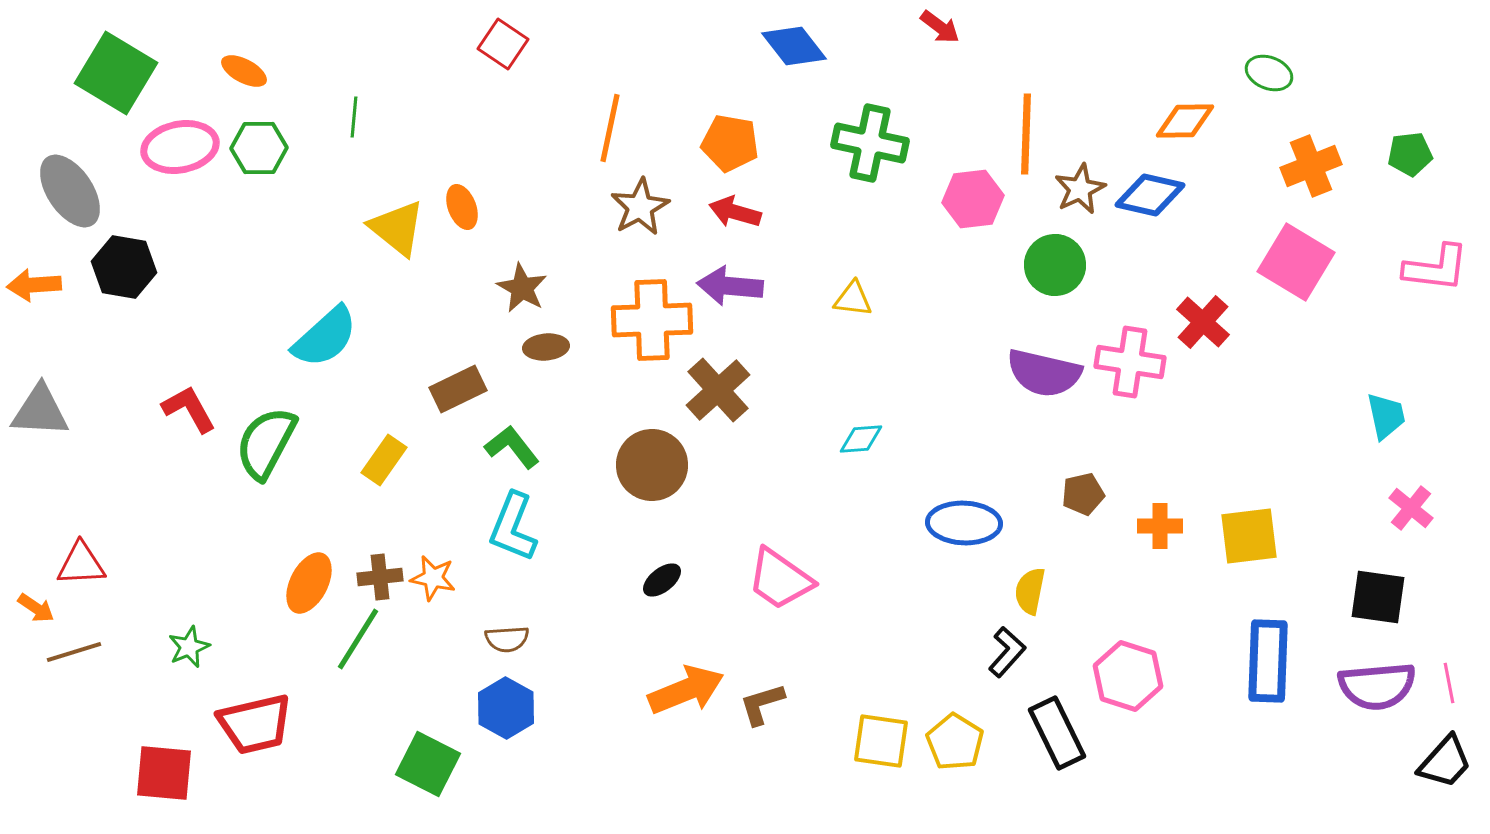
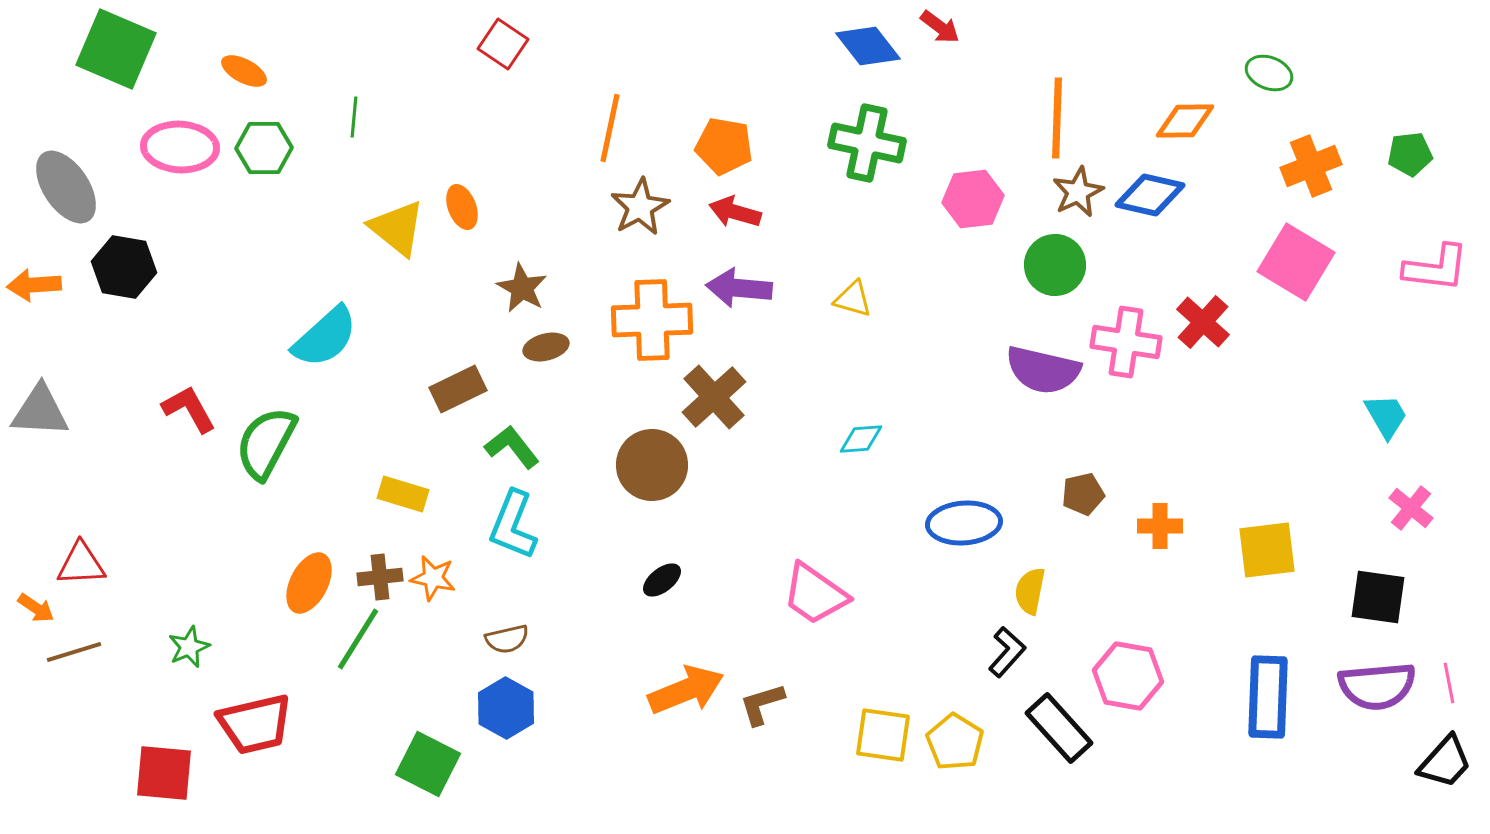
blue diamond at (794, 46): moved 74 px right
green square at (116, 73): moved 24 px up; rotated 8 degrees counterclockwise
orange line at (1026, 134): moved 31 px right, 16 px up
orange pentagon at (730, 143): moved 6 px left, 3 px down
green cross at (870, 143): moved 3 px left
pink ellipse at (180, 147): rotated 14 degrees clockwise
green hexagon at (259, 148): moved 5 px right
brown star at (1080, 189): moved 2 px left, 3 px down
gray ellipse at (70, 191): moved 4 px left, 4 px up
purple arrow at (730, 286): moved 9 px right, 2 px down
yellow triangle at (853, 299): rotated 9 degrees clockwise
brown ellipse at (546, 347): rotated 9 degrees counterclockwise
pink cross at (1130, 362): moved 4 px left, 20 px up
purple semicircle at (1044, 373): moved 1 px left, 3 px up
brown cross at (718, 390): moved 4 px left, 7 px down
cyan trapezoid at (1386, 416): rotated 18 degrees counterclockwise
yellow rectangle at (384, 460): moved 19 px right, 34 px down; rotated 72 degrees clockwise
blue ellipse at (964, 523): rotated 6 degrees counterclockwise
cyan L-shape at (513, 527): moved 2 px up
yellow square at (1249, 536): moved 18 px right, 14 px down
pink trapezoid at (780, 579): moved 35 px right, 15 px down
brown semicircle at (507, 639): rotated 9 degrees counterclockwise
blue rectangle at (1268, 661): moved 36 px down
pink hexagon at (1128, 676): rotated 8 degrees counterclockwise
black rectangle at (1057, 733): moved 2 px right, 5 px up; rotated 16 degrees counterclockwise
yellow square at (881, 741): moved 2 px right, 6 px up
